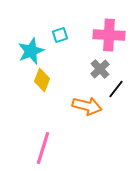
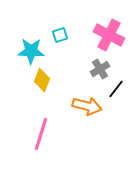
pink cross: rotated 24 degrees clockwise
cyan star: rotated 24 degrees clockwise
gray cross: rotated 12 degrees clockwise
pink line: moved 2 px left, 14 px up
